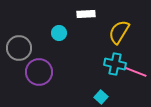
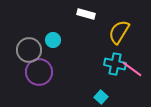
white rectangle: rotated 18 degrees clockwise
cyan circle: moved 6 px left, 7 px down
gray circle: moved 10 px right, 2 px down
pink line: moved 4 px left, 3 px up; rotated 15 degrees clockwise
